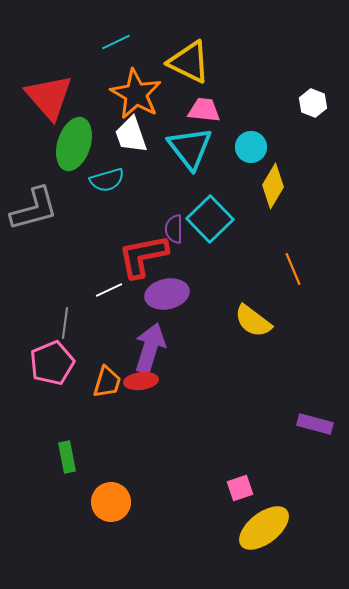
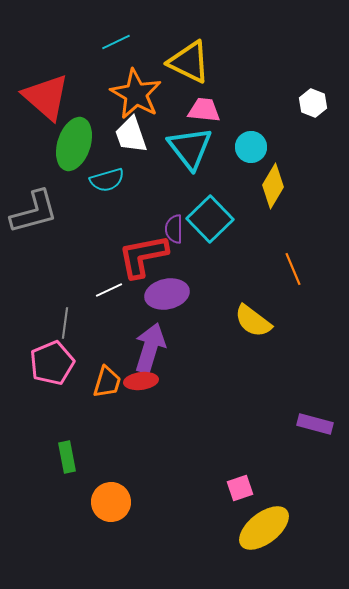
red triangle: moved 3 px left; rotated 8 degrees counterclockwise
gray L-shape: moved 3 px down
